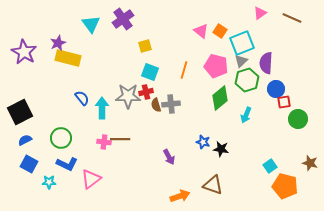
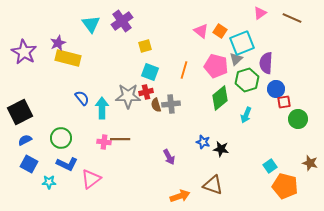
purple cross at (123, 19): moved 1 px left, 2 px down
gray triangle at (241, 61): moved 5 px left, 2 px up
